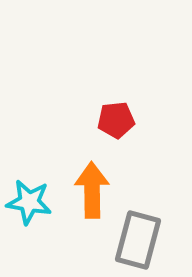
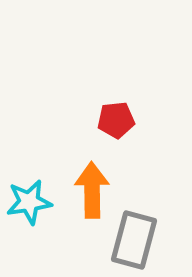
cyan star: rotated 18 degrees counterclockwise
gray rectangle: moved 4 px left
